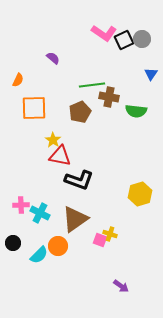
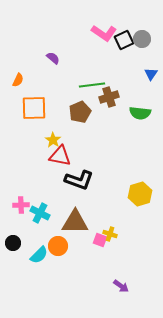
brown cross: rotated 30 degrees counterclockwise
green semicircle: moved 4 px right, 2 px down
brown triangle: moved 3 px down; rotated 36 degrees clockwise
